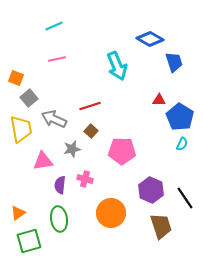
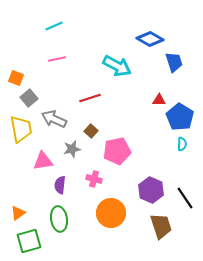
cyan arrow: rotated 40 degrees counterclockwise
red line: moved 8 px up
cyan semicircle: rotated 24 degrees counterclockwise
pink pentagon: moved 5 px left; rotated 12 degrees counterclockwise
pink cross: moved 9 px right
